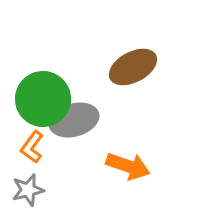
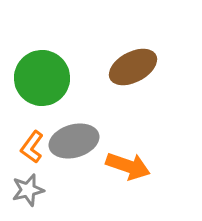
green circle: moved 1 px left, 21 px up
gray ellipse: moved 21 px down
